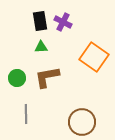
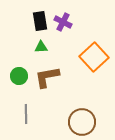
orange square: rotated 12 degrees clockwise
green circle: moved 2 px right, 2 px up
